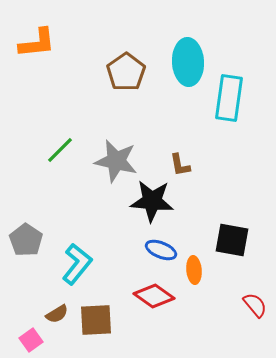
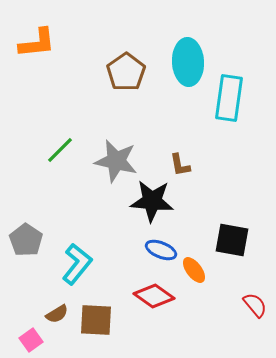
orange ellipse: rotated 32 degrees counterclockwise
brown square: rotated 6 degrees clockwise
